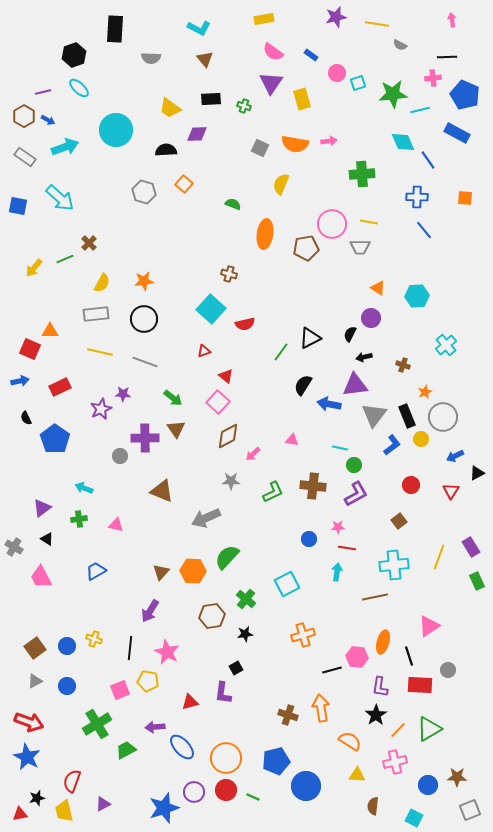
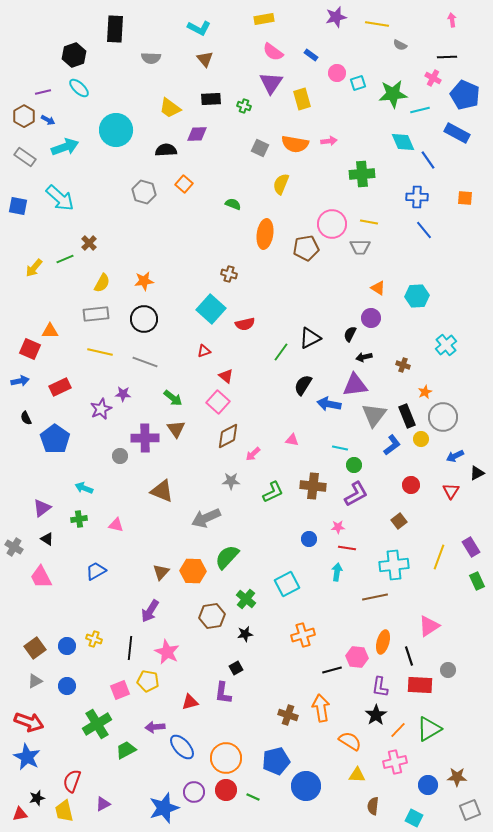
pink cross at (433, 78): rotated 35 degrees clockwise
